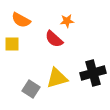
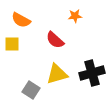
orange star: moved 8 px right, 5 px up
red semicircle: moved 1 px right, 1 px down
black cross: moved 1 px left
yellow triangle: moved 4 px up
gray square: moved 1 px down
